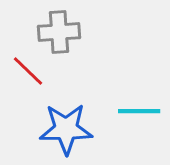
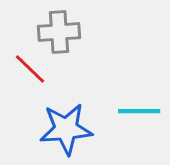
red line: moved 2 px right, 2 px up
blue star: rotated 4 degrees counterclockwise
